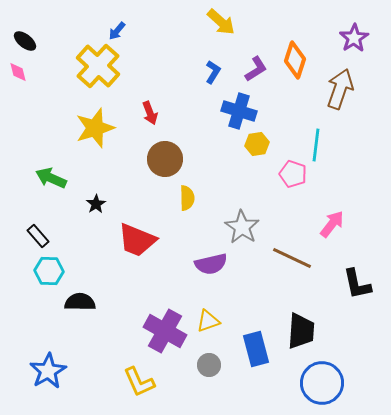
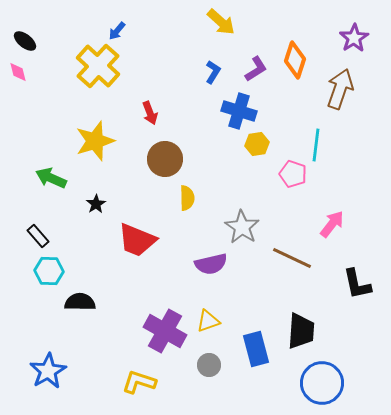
yellow star: moved 13 px down
yellow L-shape: rotated 132 degrees clockwise
